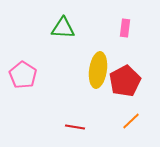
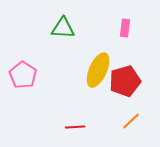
yellow ellipse: rotated 16 degrees clockwise
red pentagon: rotated 12 degrees clockwise
red line: rotated 12 degrees counterclockwise
